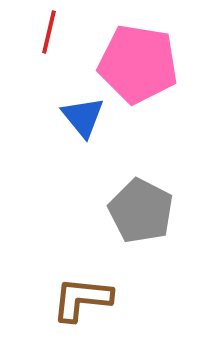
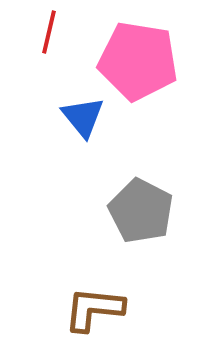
pink pentagon: moved 3 px up
brown L-shape: moved 12 px right, 10 px down
